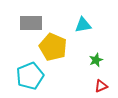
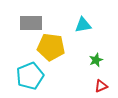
yellow pentagon: moved 2 px left; rotated 16 degrees counterclockwise
